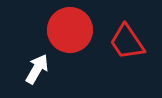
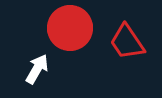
red circle: moved 2 px up
